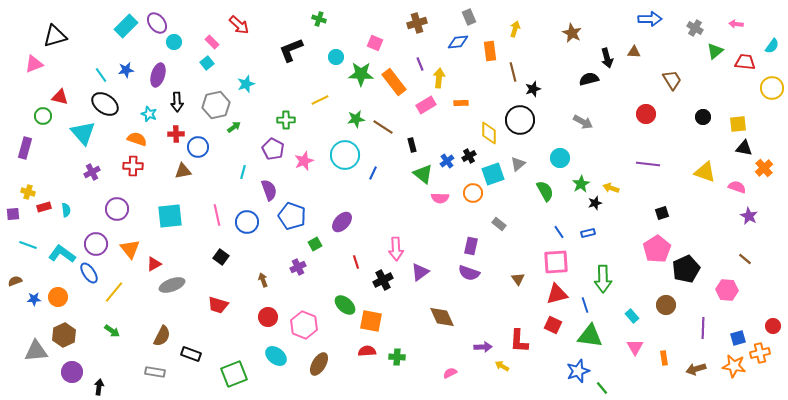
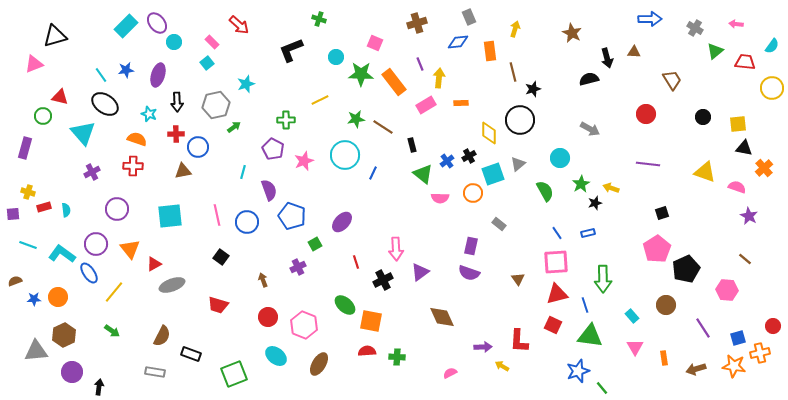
gray arrow at (583, 122): moved 7 px right, 7 px down
blue line at (559, 232): moved 2 px left, 1 px down
purple line at (703, 328): rotated 35 degrees counterclockwise
